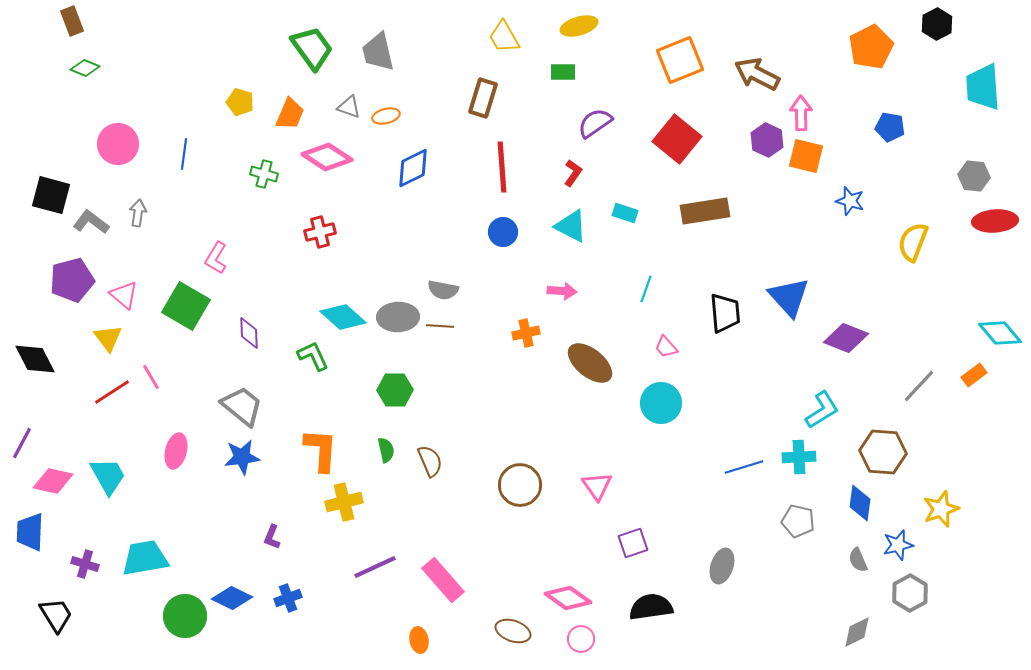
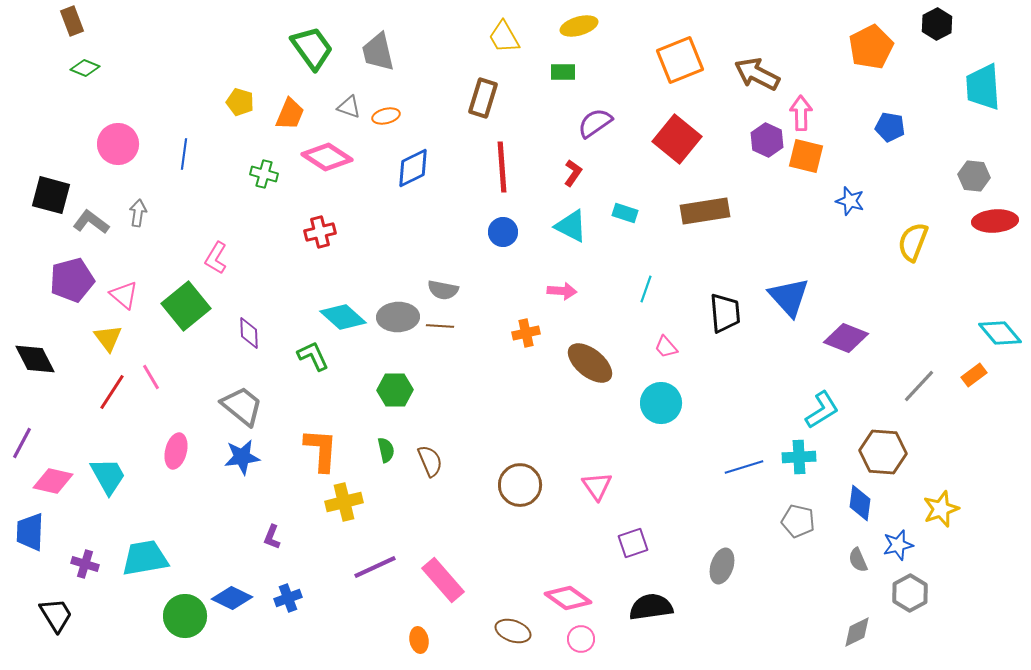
green square at (186, 306): rotated 21 degrees clockwise
red line at (112, 392): rotated 24 degrees counterclockwise
